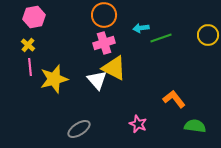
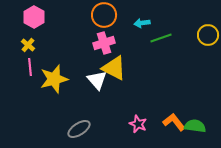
pink hexagon: rotated 20 degrees counterclockwise
cyan arrow: moved 1 px right, 5 px up
orange L-shape: moved 23 px down
